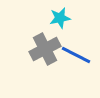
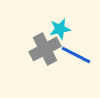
cyan star: moved 11 px down
